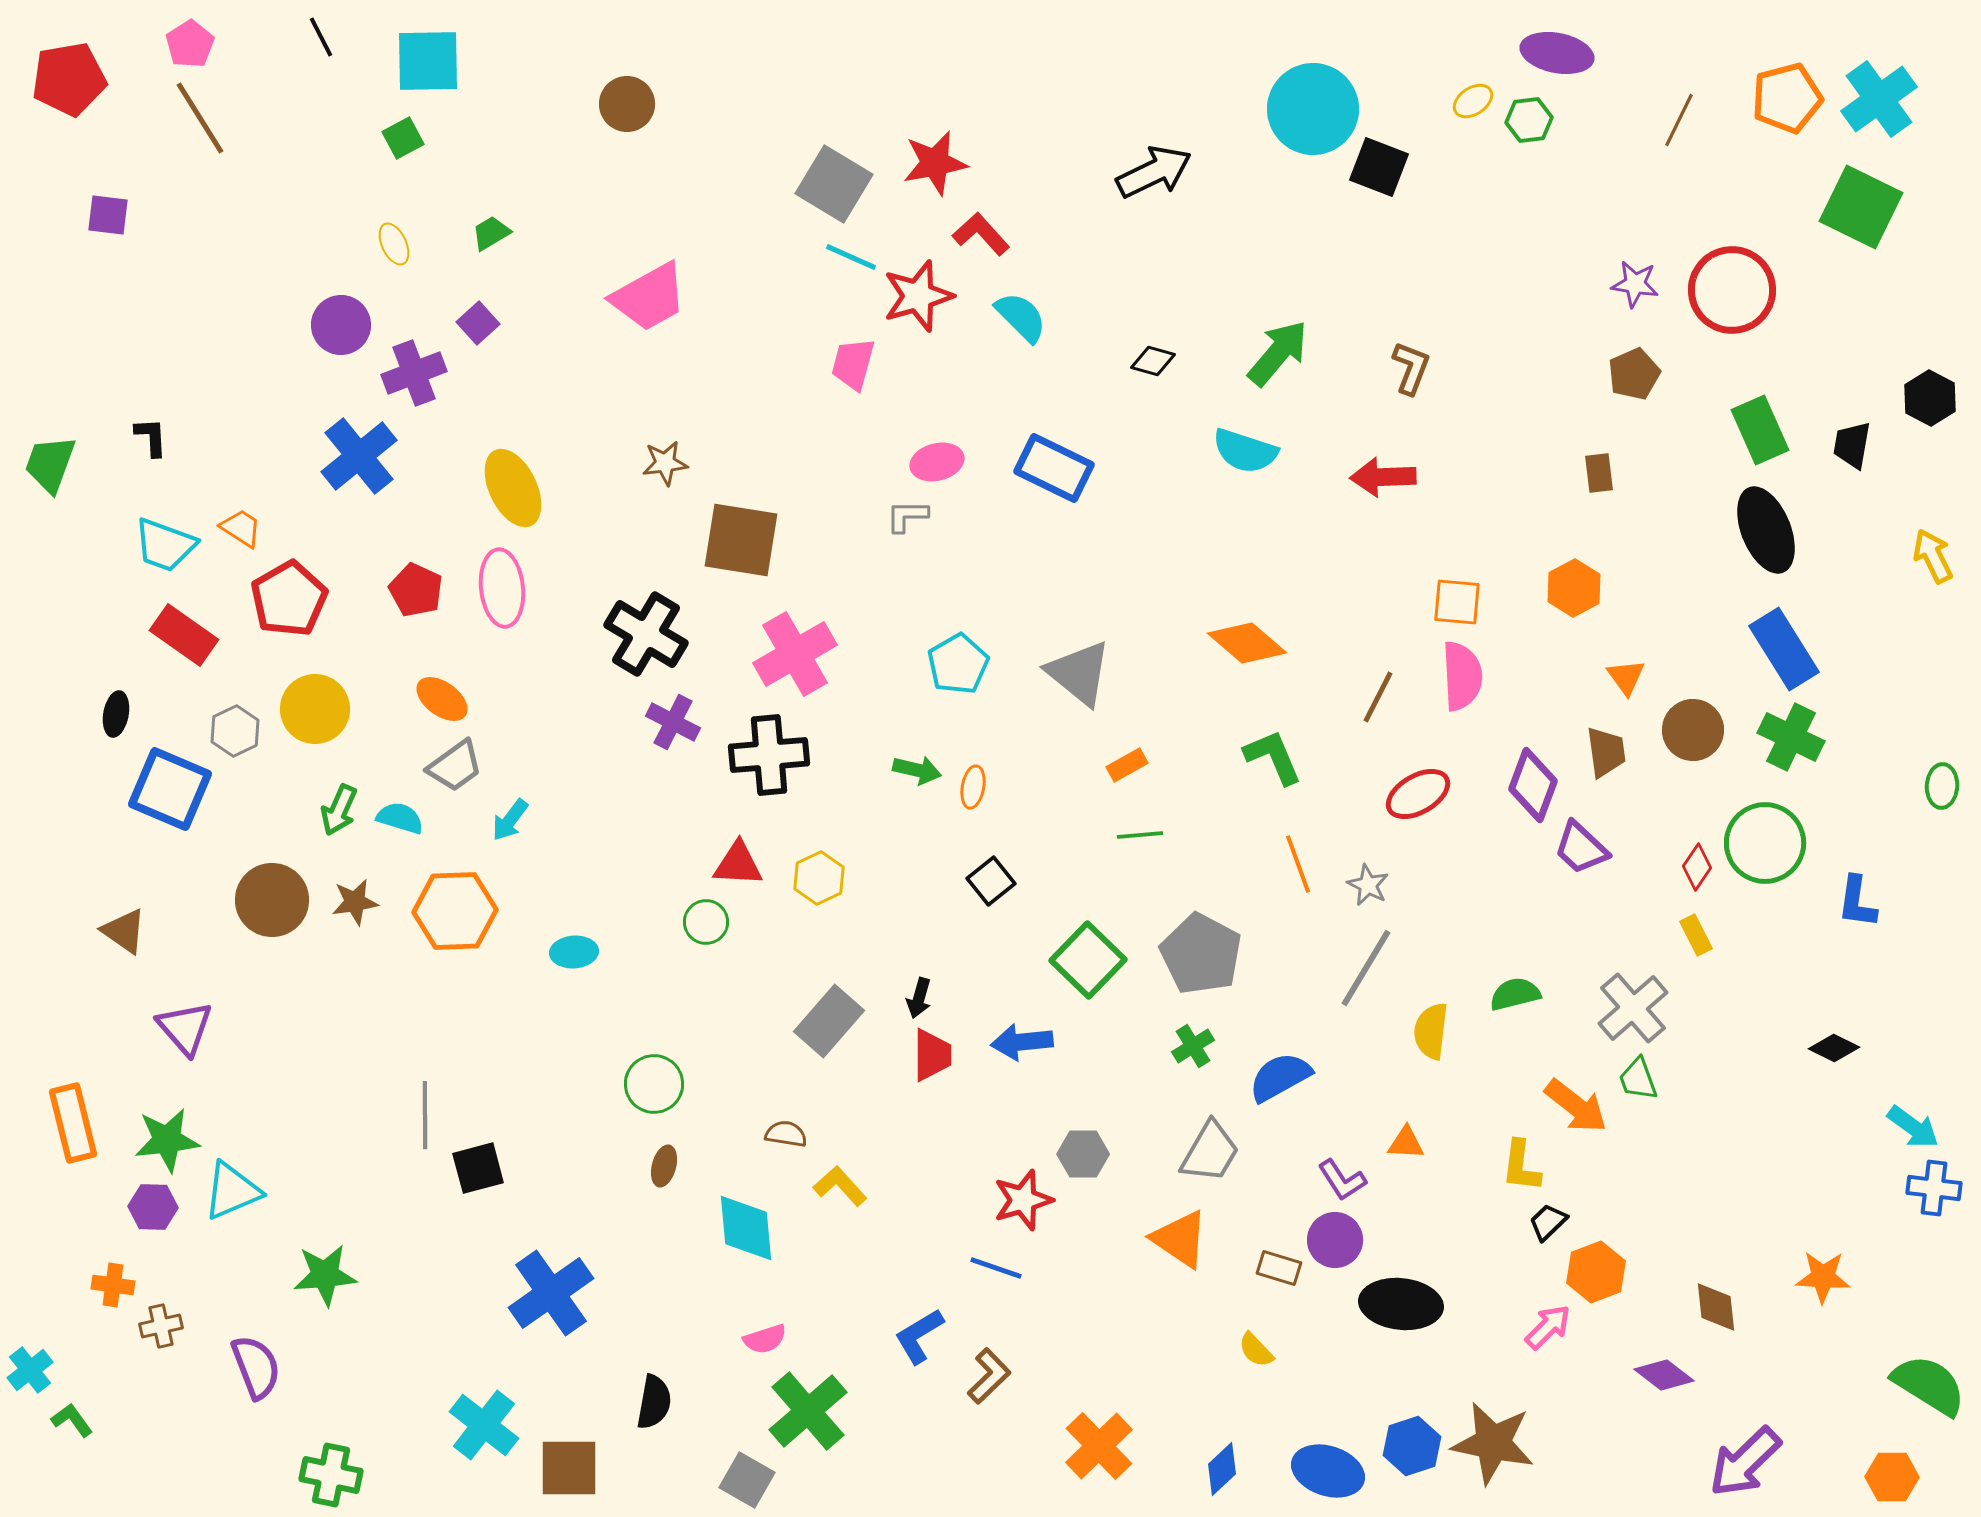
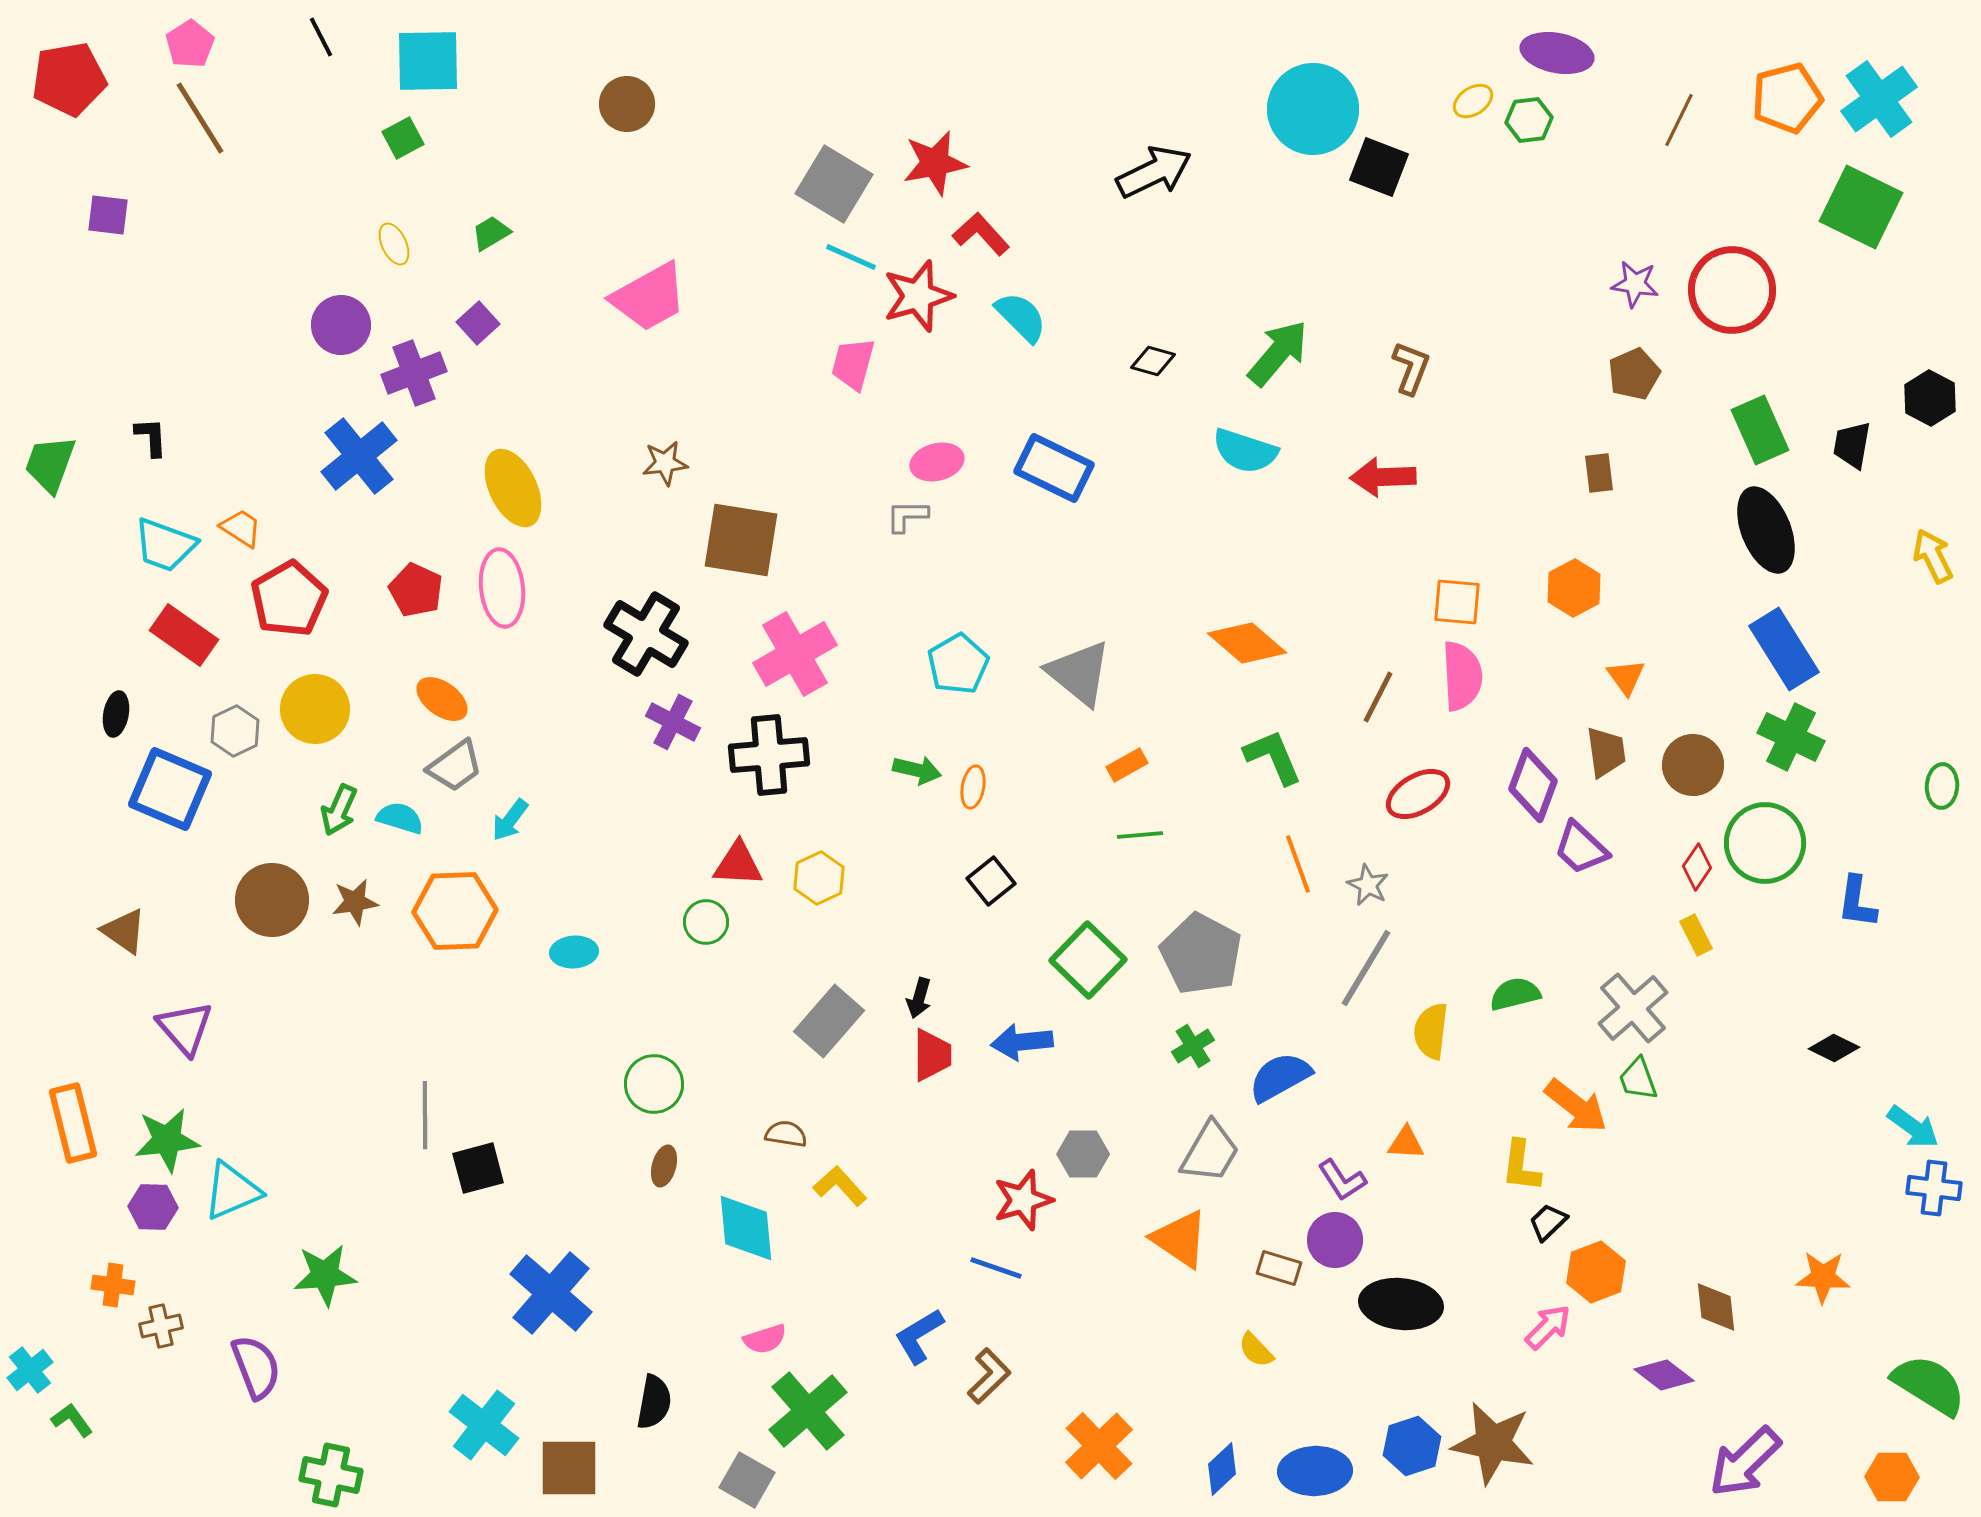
brown circle at (1693, 730): moved 35 px down
blue cross at (551, 1293): rotated 14 degrees counterclockwise
blue ellipse at (1328, 1471): moved 13 px left; rotated 20 degrees counterclockwise
